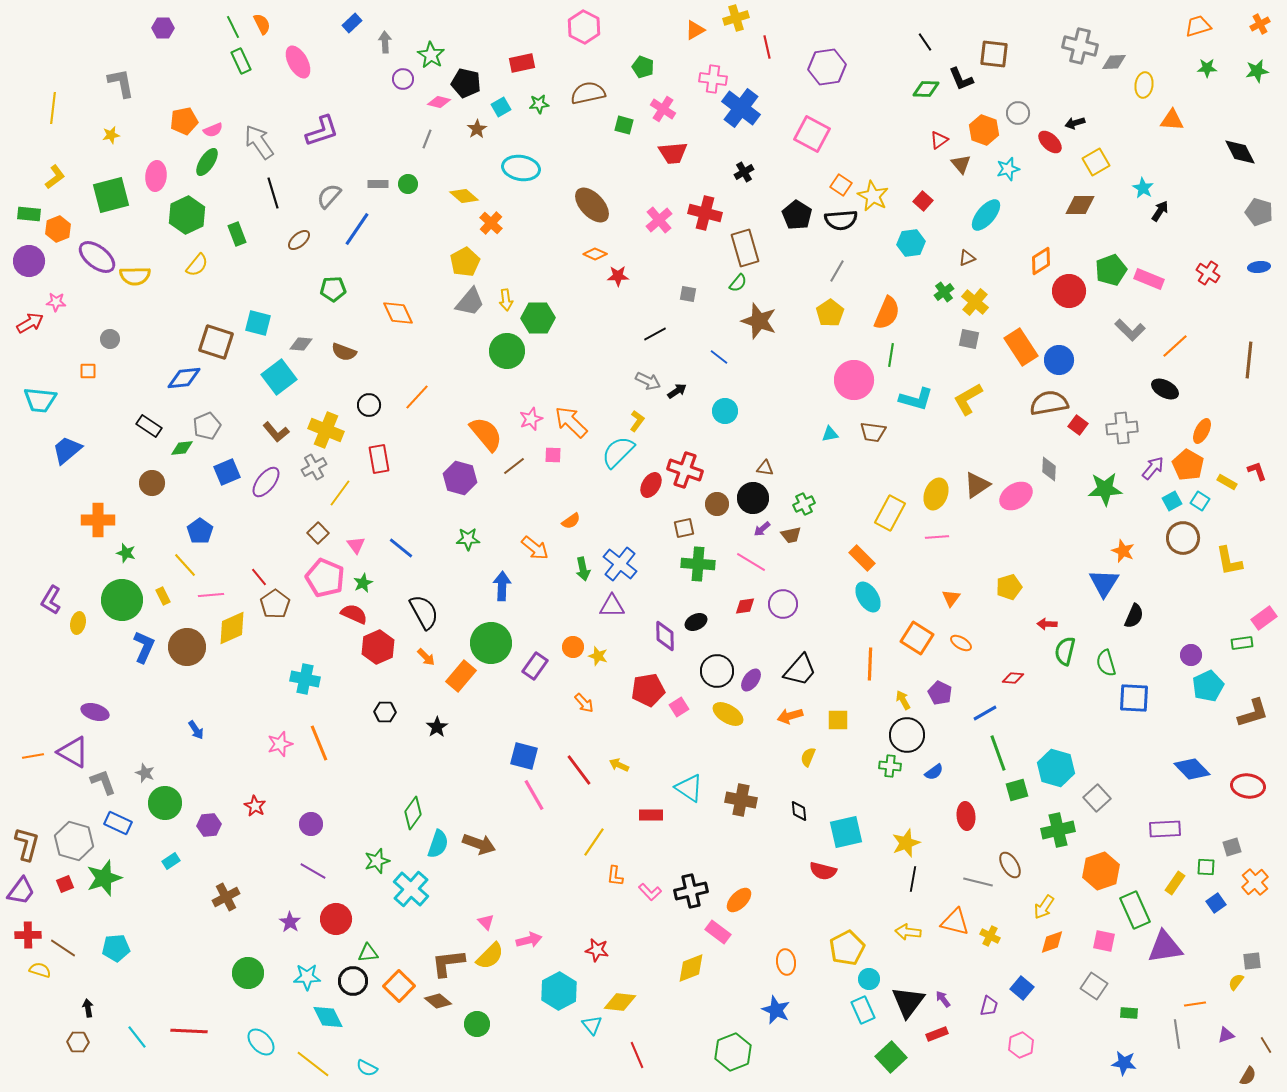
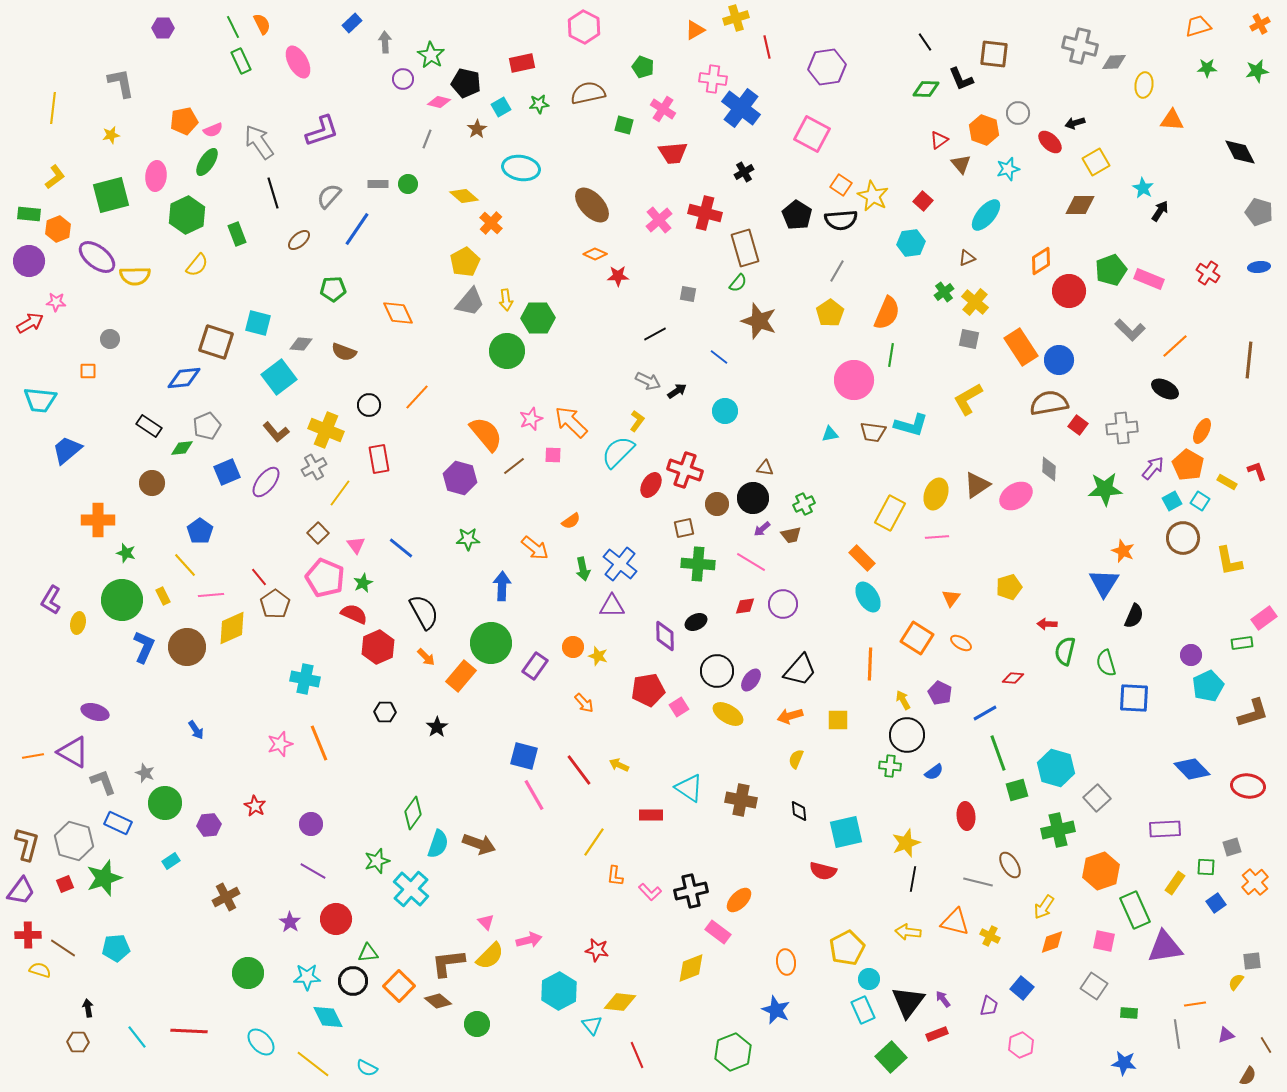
cyan L-shape at (916, 399): moved 5 px left, 26 px down
yellow semicircle at (808, 757): moved 12 px left, 2 px down
